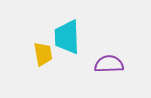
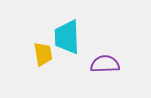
purple semicircle: moved 4 px left
